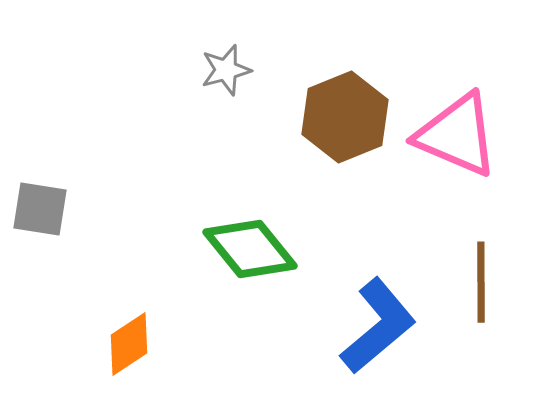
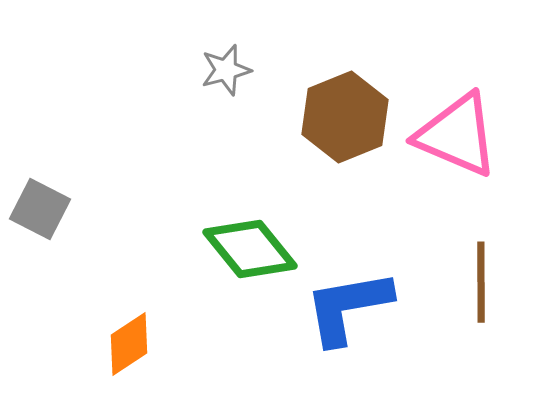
gray square: rotated 18 degrees clockwise
blue L-shape: moved 30 px left, 19 px up; rotated 150 degrees counterclockwise
